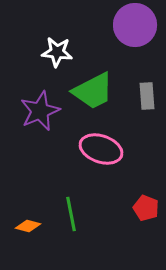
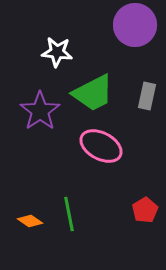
green trapezoid: moved 2 px down
gray rectangle: rotated 16 degrees clockwise
purple star: rotated 12 degrees counterclockwise
pink ellipse: moved 3 px up; rotated 9 degrees clockwise
red pentagon: moved 1 px left, 2 px down; rotated 20 degrees clockwise
green line: moved 2 px left
orange diamond: moved 2 px right, 5 px up; rotated 20 degrees clockwise
